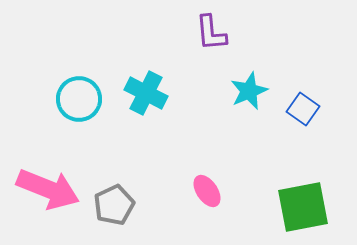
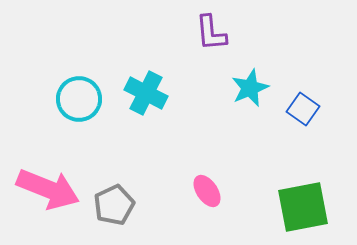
cyan star: moved 1 px right, 3 px up
